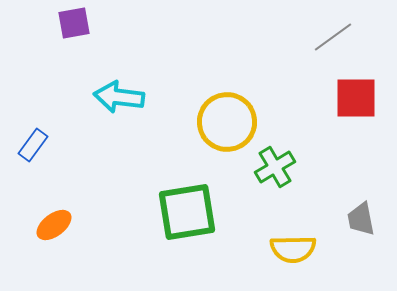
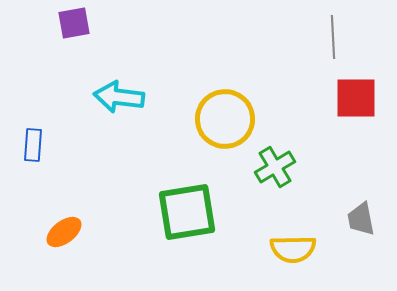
gray line: rotated 57 degrees counterclockwise
yellow circle: moved 2 px left, 3 px up
blue rectangle: rotated 32 degrees counterclockwise
orange ellipse: moved 10 px right, 7 px down
